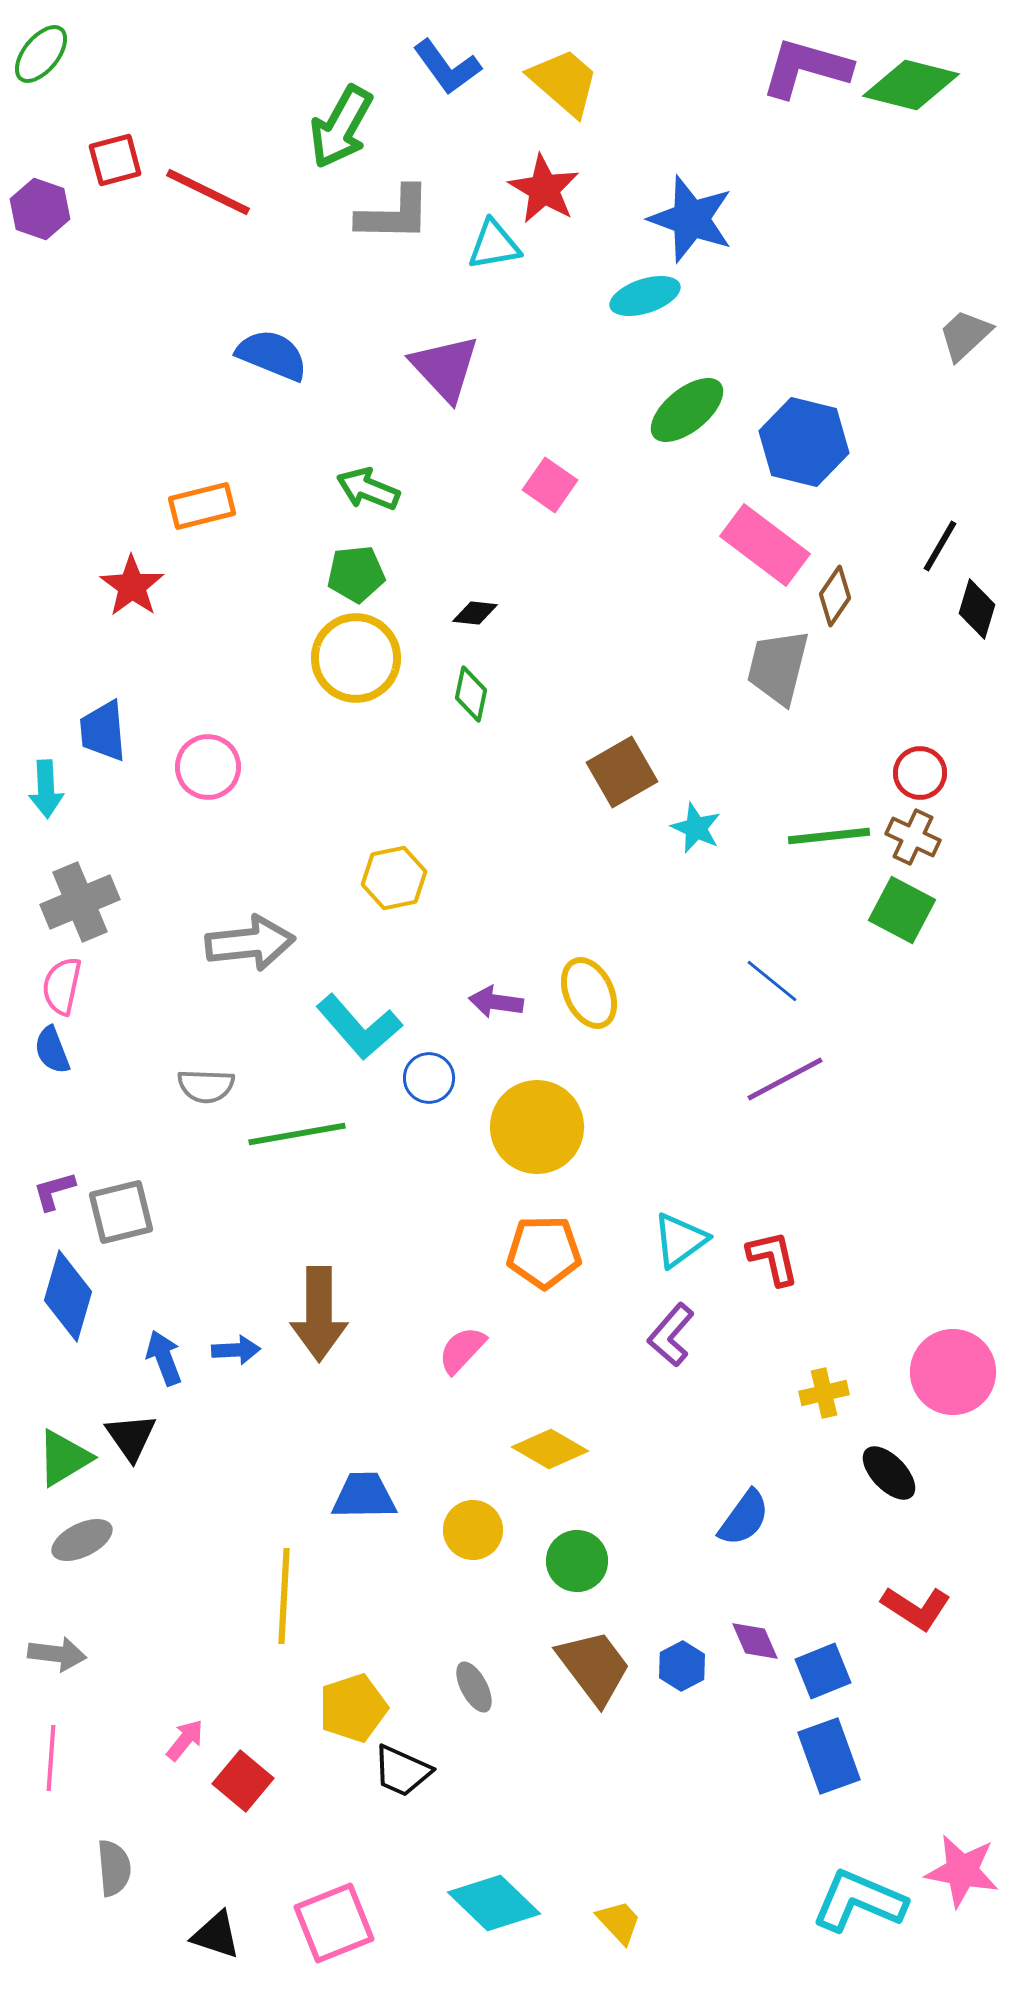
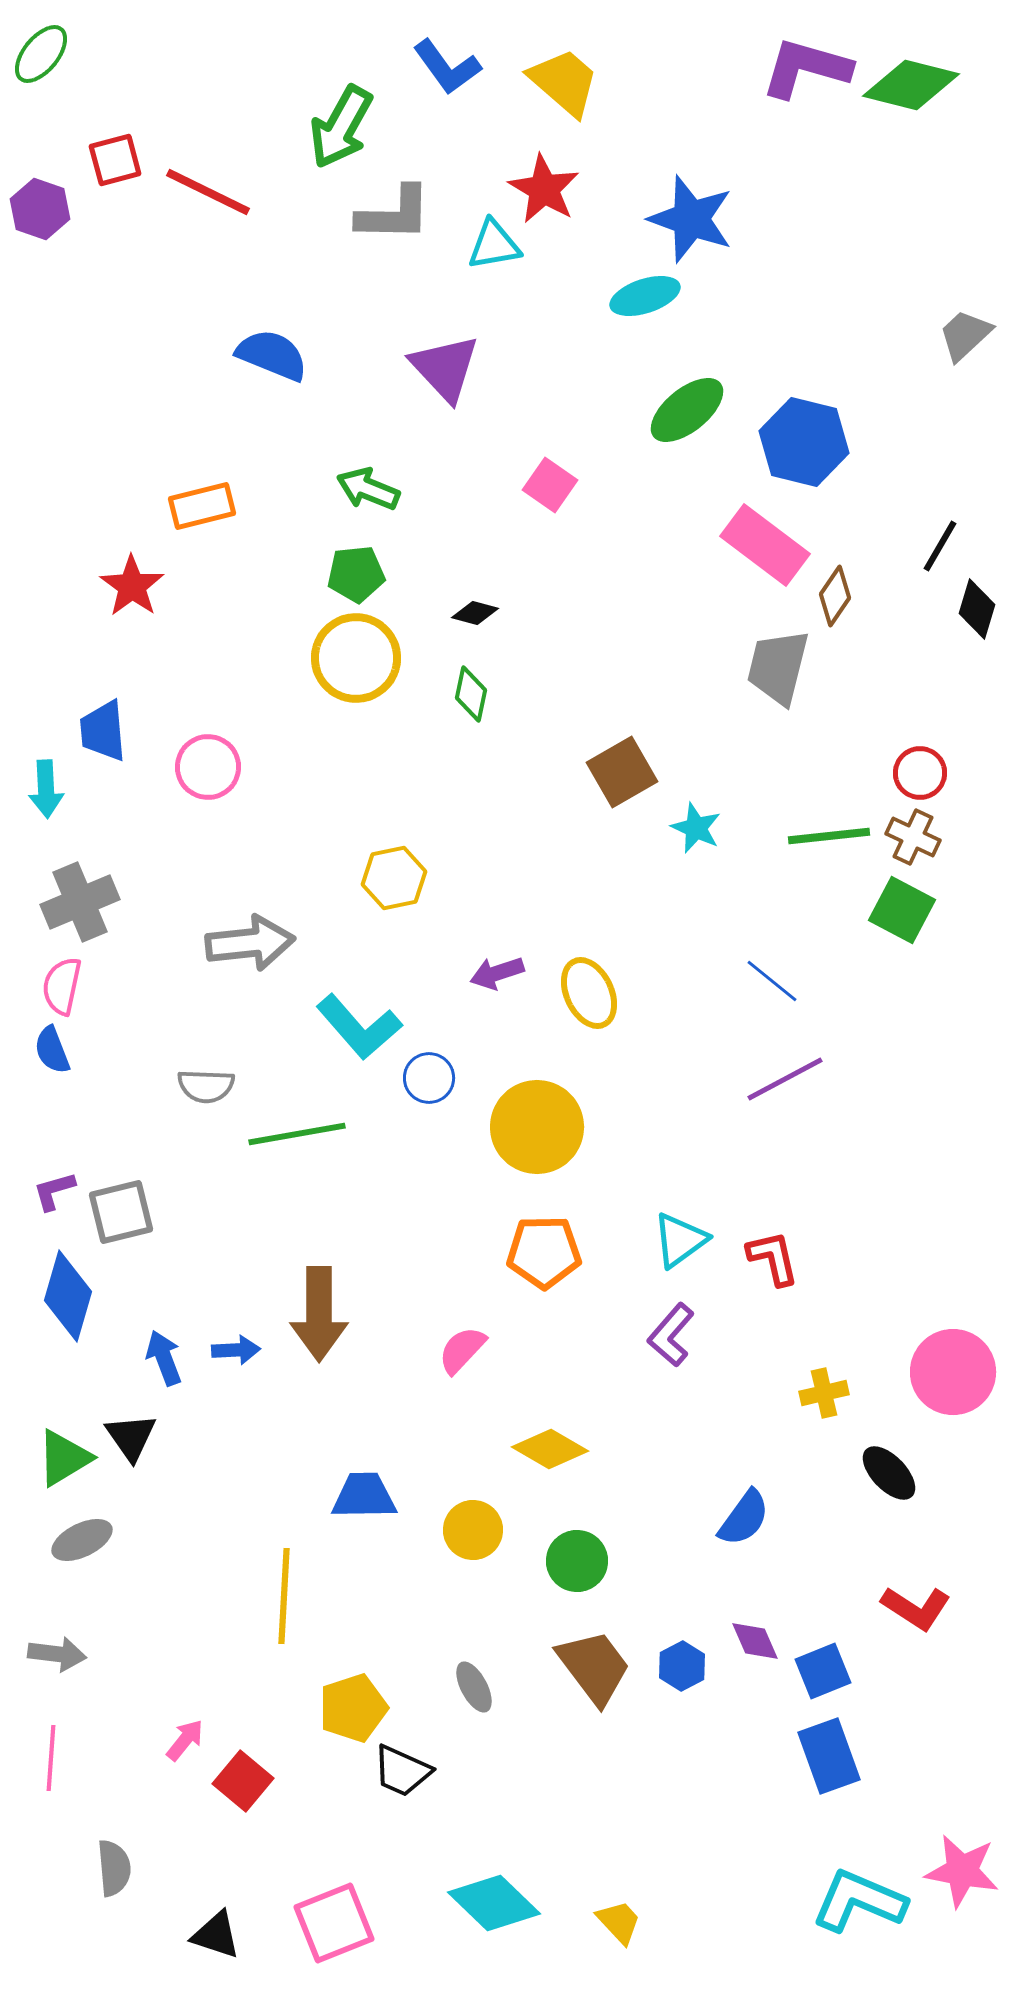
black diamond at (475, 613): rotated 9 degrees clockwise
purple arrow at (496, 1002): moved 1 px right, 29 px up; rotated 26 degrees counterclockwise
